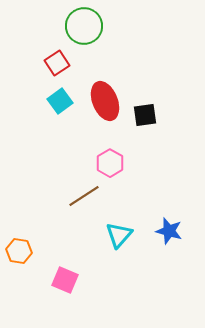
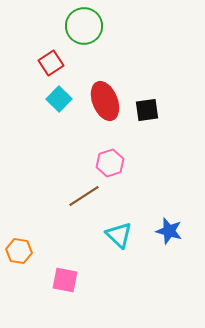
red square: moved 6 px left
cyan square: moved 1 px left, 2 px up; rotated 10 degrees counterclockwise
black square: moved 2 px right, 5 px up
pink hexagon: rotated 12 degrees clockwise
cyan triangle: rotated 28 degrees counterclockwise
pink square: rotated 12 degrees counterclockwise
